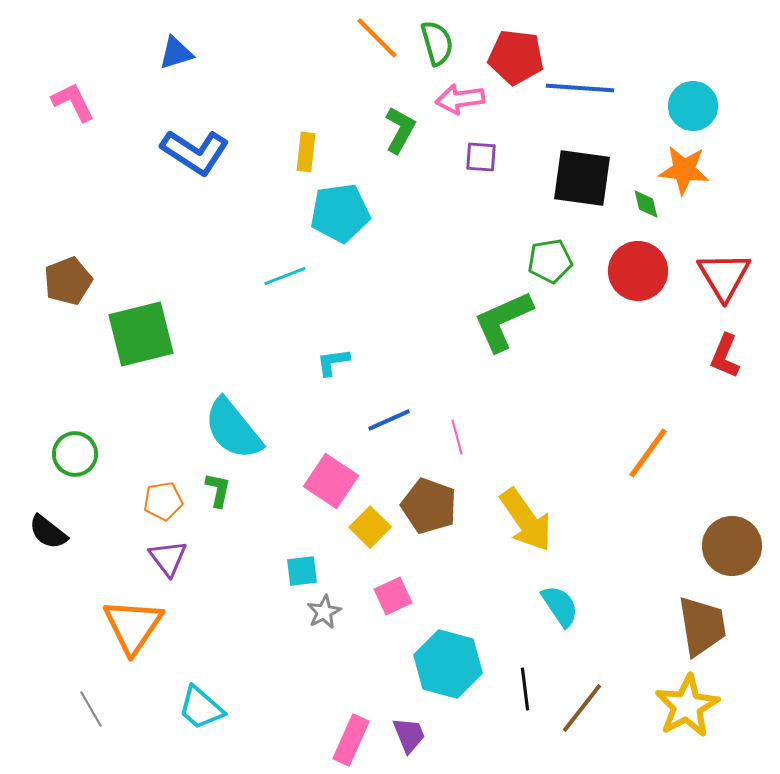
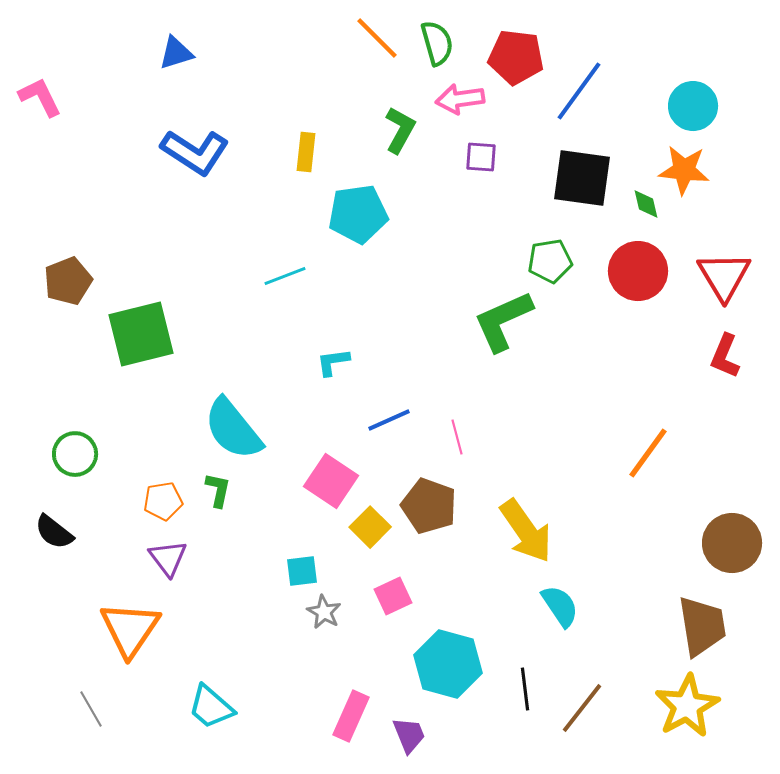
blue line at (580, 88): moved 1 px left, 3 px down; rotated 58 degrees counterclockwise
pink L-shape at (73, 102): moved 33 px left, 5 px up
cyan pentagon at (340, 213): moved 18 px right, 1 px down
yellow arrow at (526, 520): moved 11 px down
black semicircle at (48, 532): moved 6 px right
brown circle at (732, 546): moved 3 px up
gray star at (324, 612): rotated 16 degrees counterclockwise
orange triangle at (133, 626): moved 3 px left, 3 px down
cyan trapezoid at (201, 708): moved 10 px right, 1 px up
pink rectangle at (351, 740): moved 24 px up
